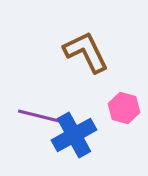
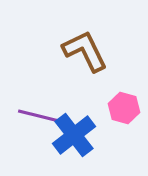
brown L-shape: moved 1 px left, 1 px up
blue cross: rotated 9 degrees counterclockwise
